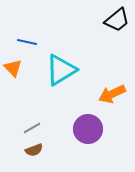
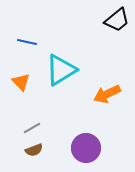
orange triangle: moved 8 px right, 14 px down
orange arrow: moved 5 px left
purple circle: moved 2 px left, 19 px down
